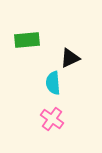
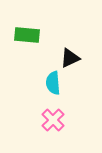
green rectangle: moved 5 px up; rotated 10 degrees clockwise
pink cross: moved 1 px right, 1 px down; rotated 10 degrees clockwise
